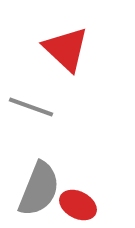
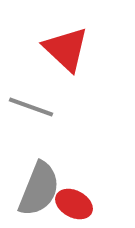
red ellipse: moved 4 px left, 1 px up
